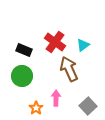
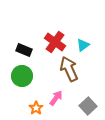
pink arrow: rotated 35 degrees clockwise
